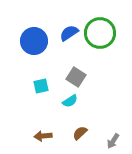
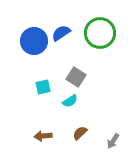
blue semicircle: moved 8 px left
cyan square: moved 2 px right, 1 px down
